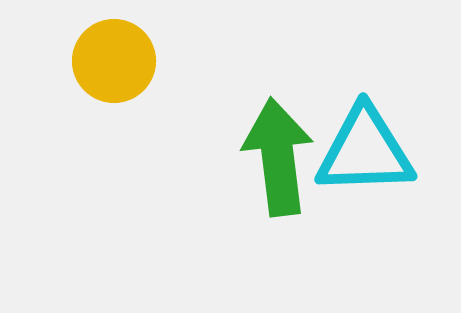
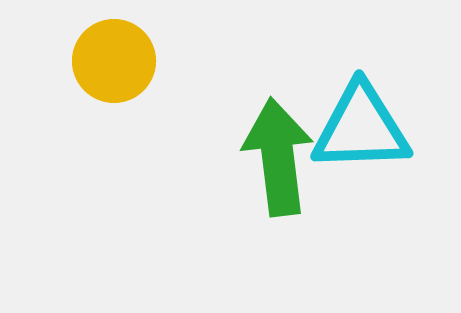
cyan triangle: moved 4 px left, 23 px up
